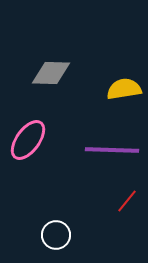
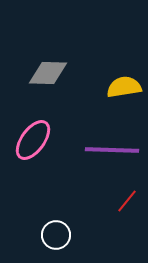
gray diamond: moved 3 px left
yellow semicircle: moved 2 px up
pink ellipse: moved 5 px right
